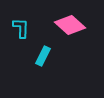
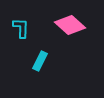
cyan rectangle: moved 3 px left, 5 px down
